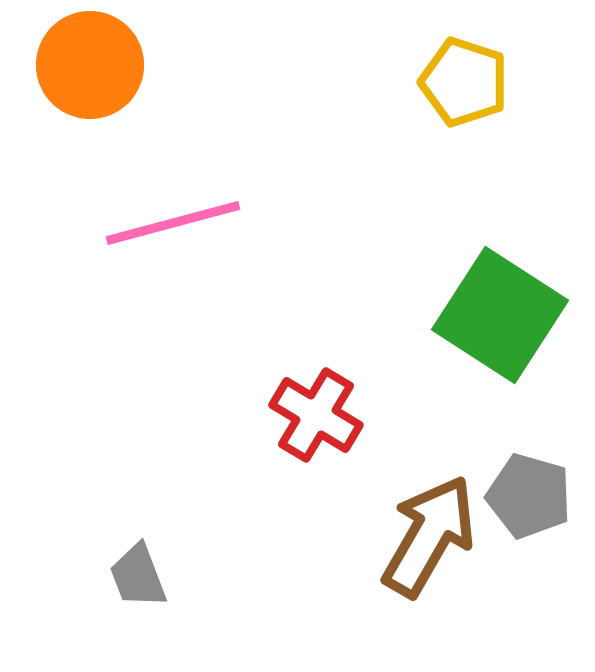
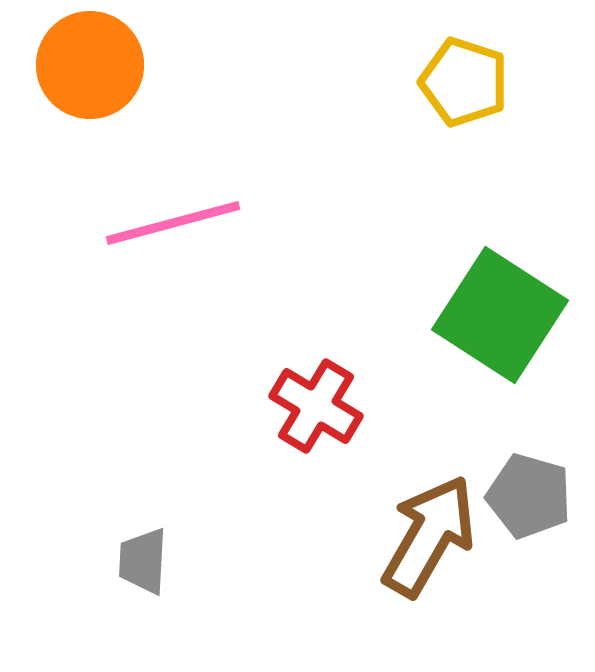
red cross: moved 9 px up
gray trapezoid: moved 5 px right, 15 px up; rotated 24 degrees clockwise
